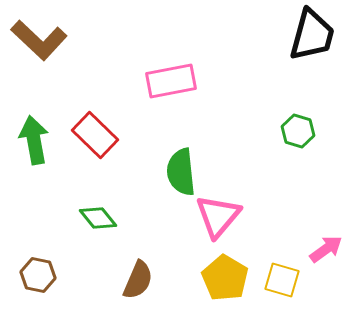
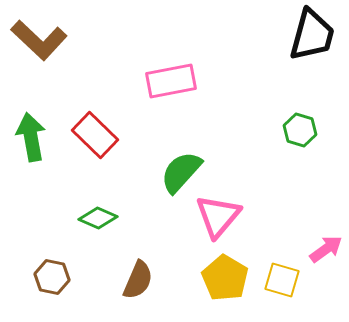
green hexagon: moved 2 px right, 1 px up
green arrow: moved 3 px left, 3 px up
green semicircle: rotated 48 degrees clockwise
green diamond: rotated 27 degrees counterclockwise
brown hexagon: moved 14 px right, 2 px down
